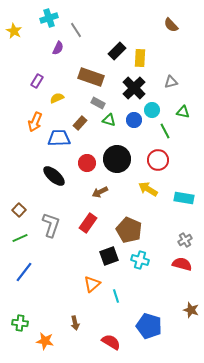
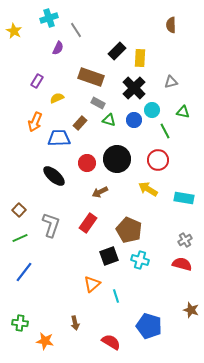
brown semicircle at (171, 25): rotated 42 degrees clockwise
